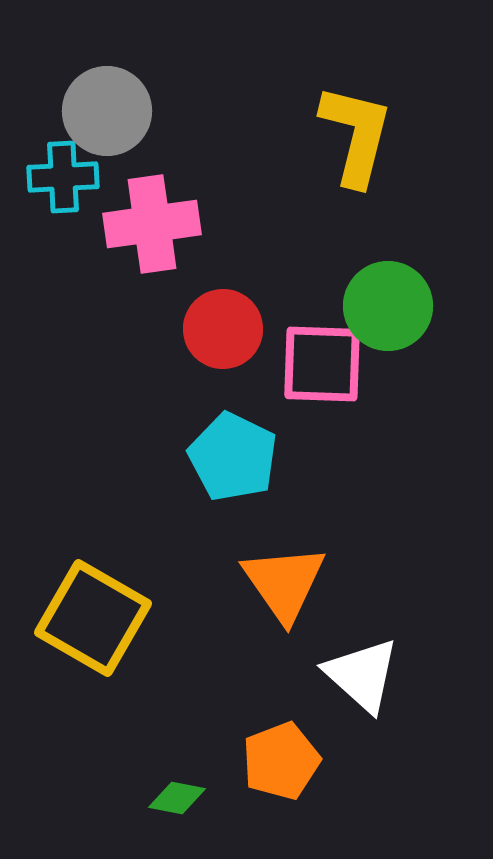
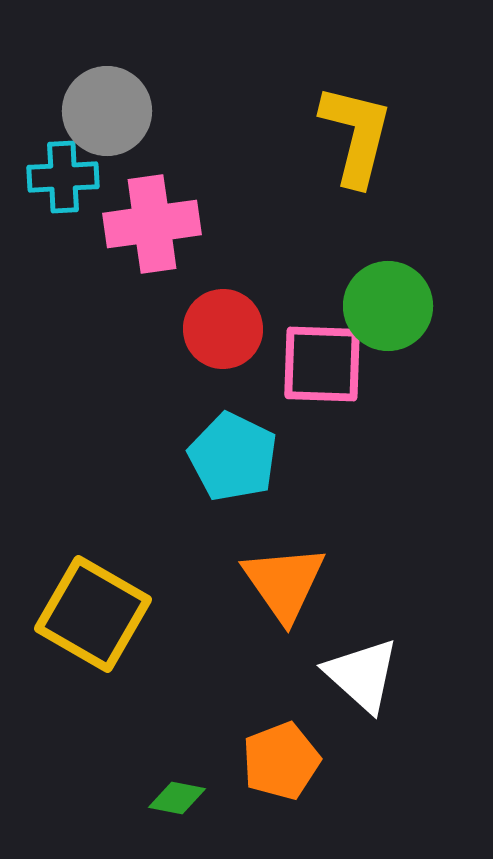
yellow square: moved 4 px up
